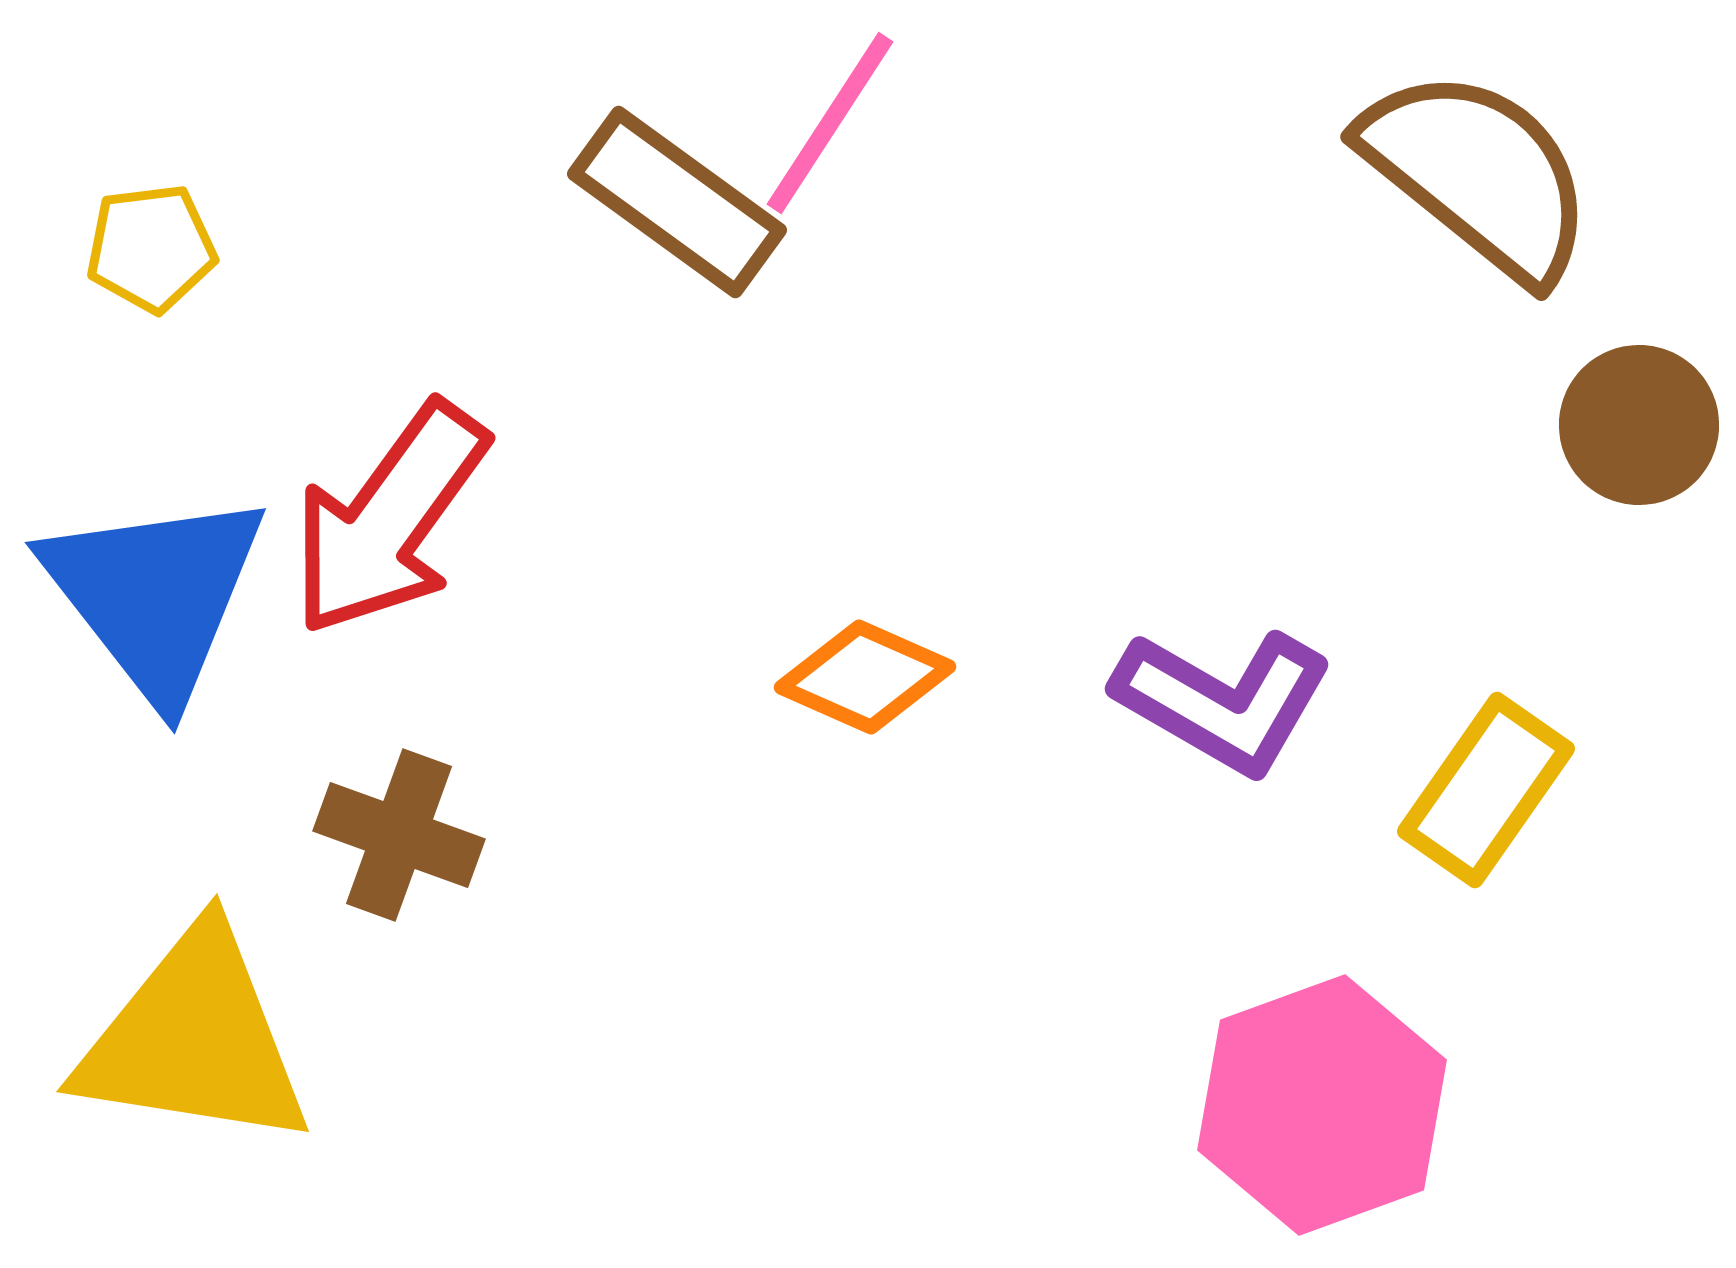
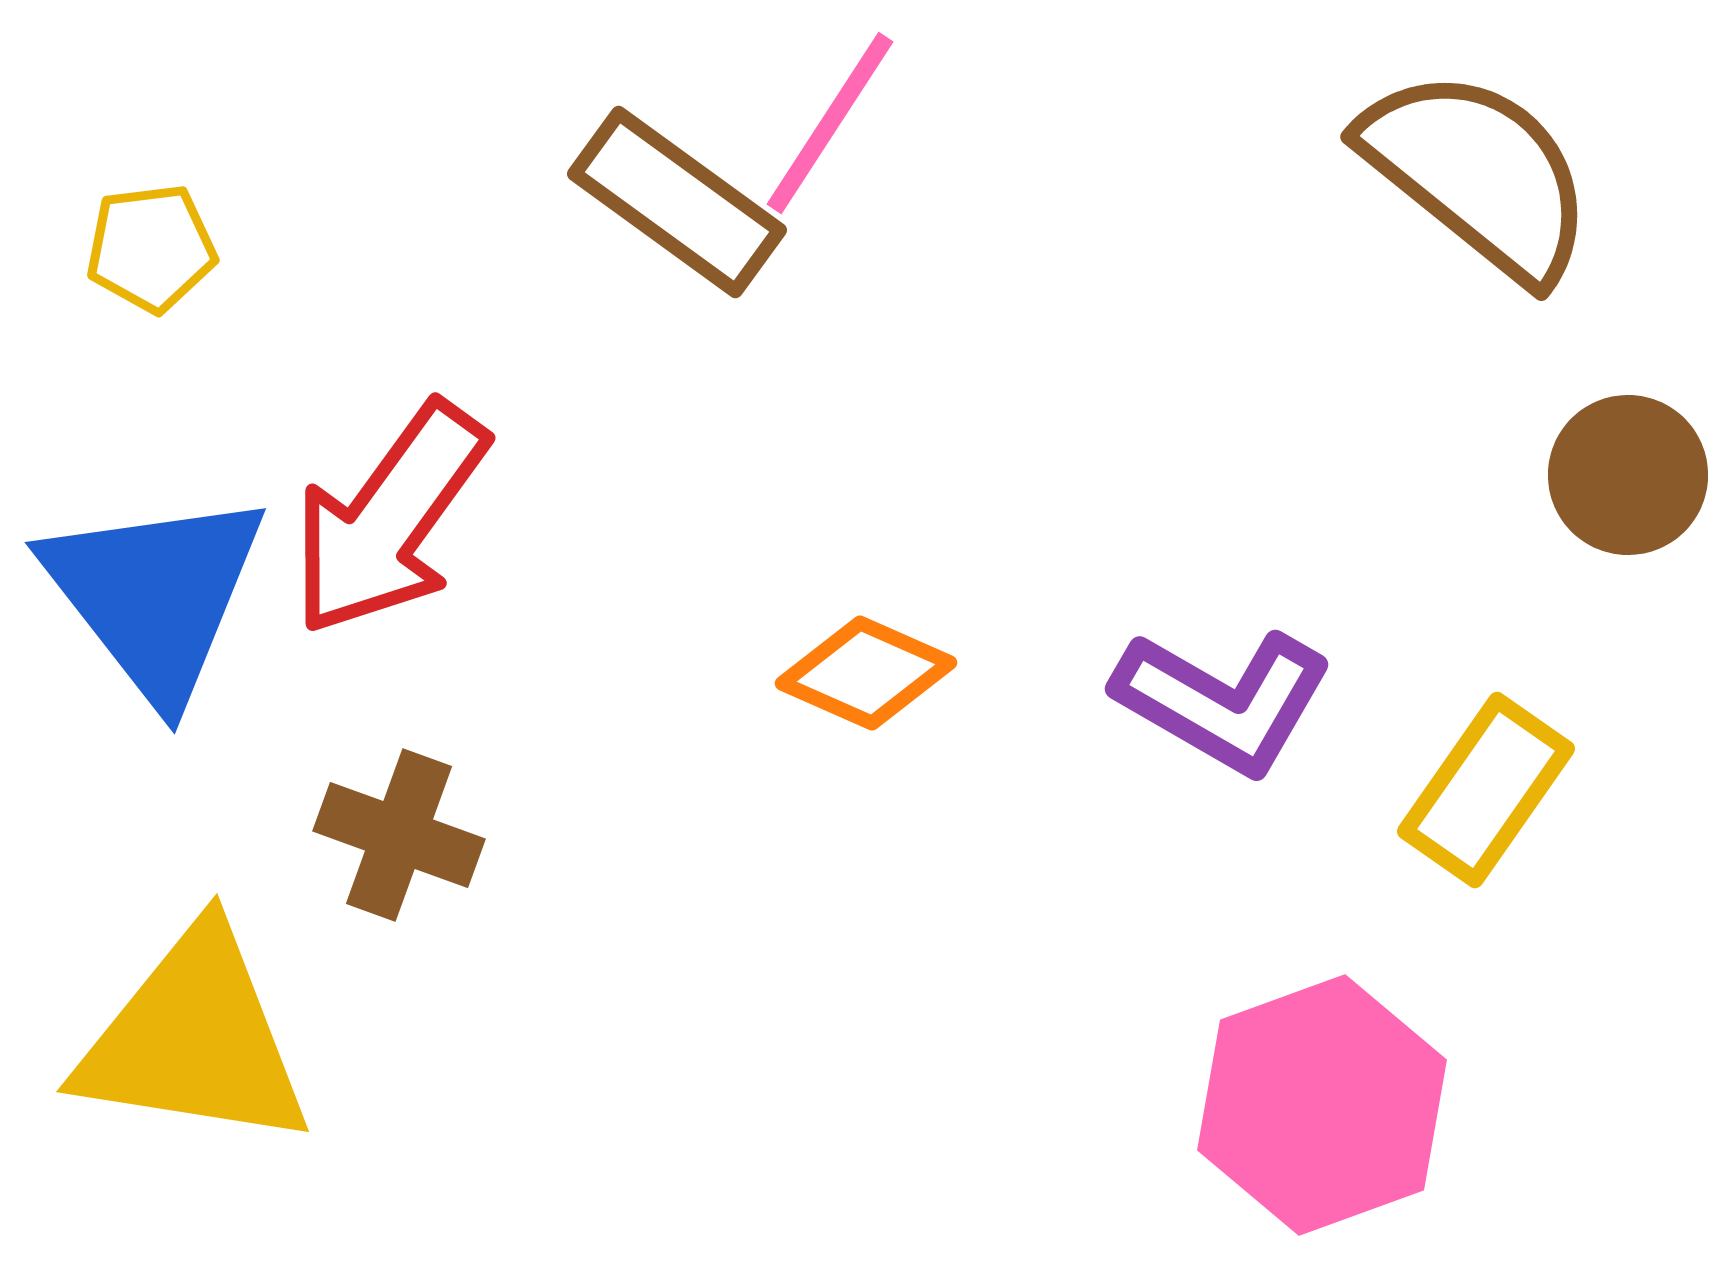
brown circle: moved 11 px left, 50 px down
orange diamond: moved 1 px right, 4 px up
